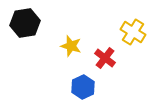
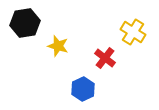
yellow star: moved 13 px left
blue hexagon: moved 2 px down
